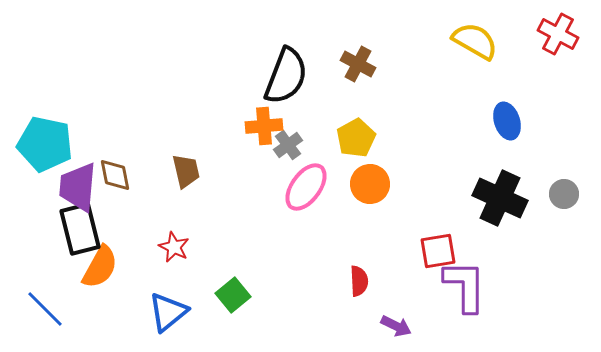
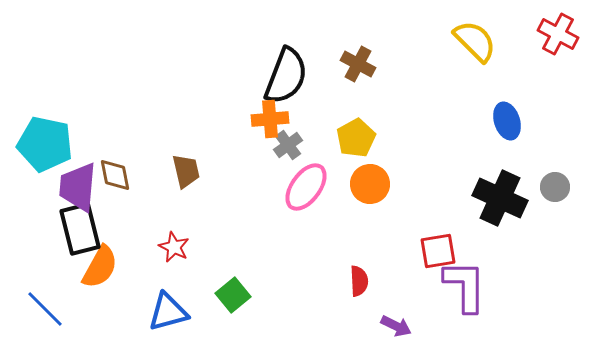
yellow semicircle: rotated 15 degrees clockwise
orange cross: moved 6 px right, 7 px up
gray circle: moved 9 px left, 7 px up
blue triangle: rotated 24 degrees clockwise
